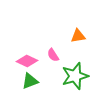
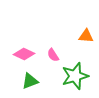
orange triangle: moved 8 px right; rotated 14 degrees clockwise
pink diamond: moved 3 px left, 7 px up
